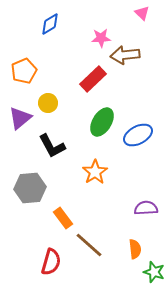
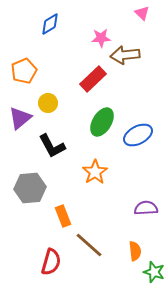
orange rectangle: moved 2 px up; rotated 15 degrees clockwise
orange semicircle: moved 2 px down
